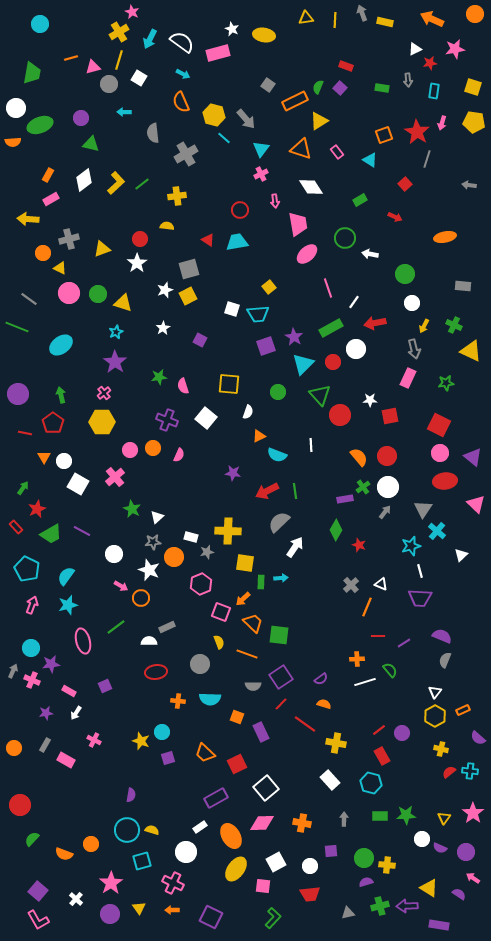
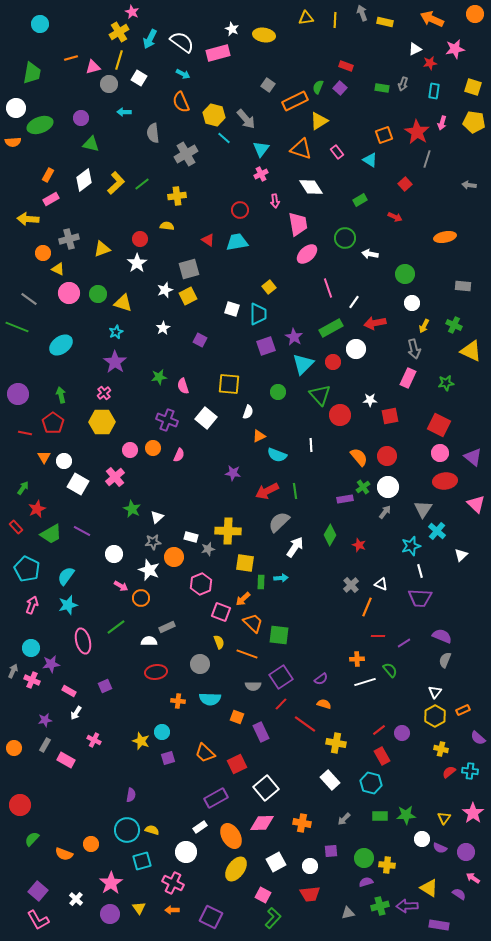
gray arrow at (408, 80): moved 5 px left, 4 px down; rotated 24 degrees clockwise
yellow triangle at (60, 268): moved 2 px left, 1 px down
cyan trapezoid at (258, 314): rotated 85 degrees counterclockwise
green diamond at (336, 530): moved 6 px left, 5 px down
gray star at (207, 552): moved 1 px right, 3 px up
purple star at (46, 713): moved 1 px left, 7 px down
gray arrow at (344, 819): rotated 136 degrees counterclockwise
pink square at (263, 886): moved 9 px down; rotated 21 degrees clockwise
